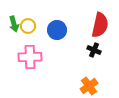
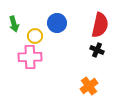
yellow circle: moved 7 px right, 10 px down
blue circle: moved 7 px up
black cross: moved 3 px right
